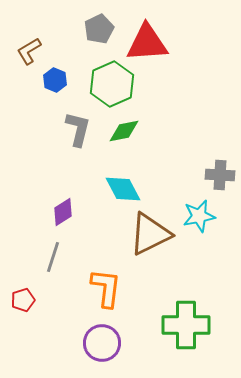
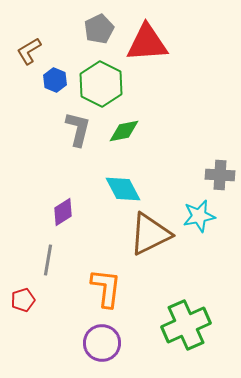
green hexagon: moved 11 px left; rotated 9 degrees counterclockwise
gray line: moved 5 px left, 3 px down; rotated 8 degrees counterclockwise
green cross: rotated 24 degrees counterclockwise
